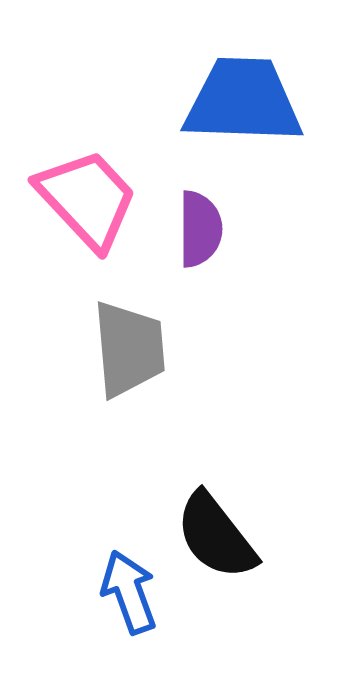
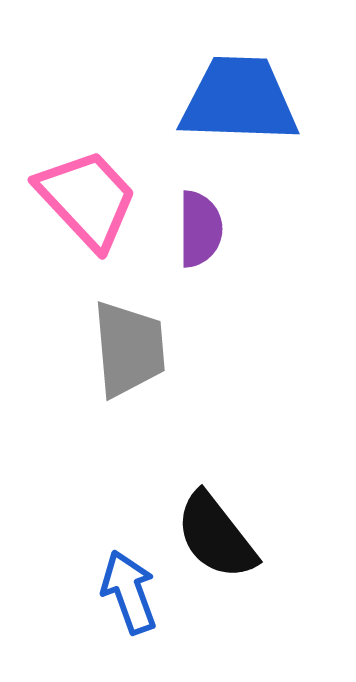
blue trapezoid: moved 4 px left, 1 px up
